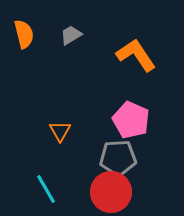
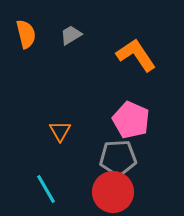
orange semicircle: moved 2 px right
red circle: moved 2 px right
